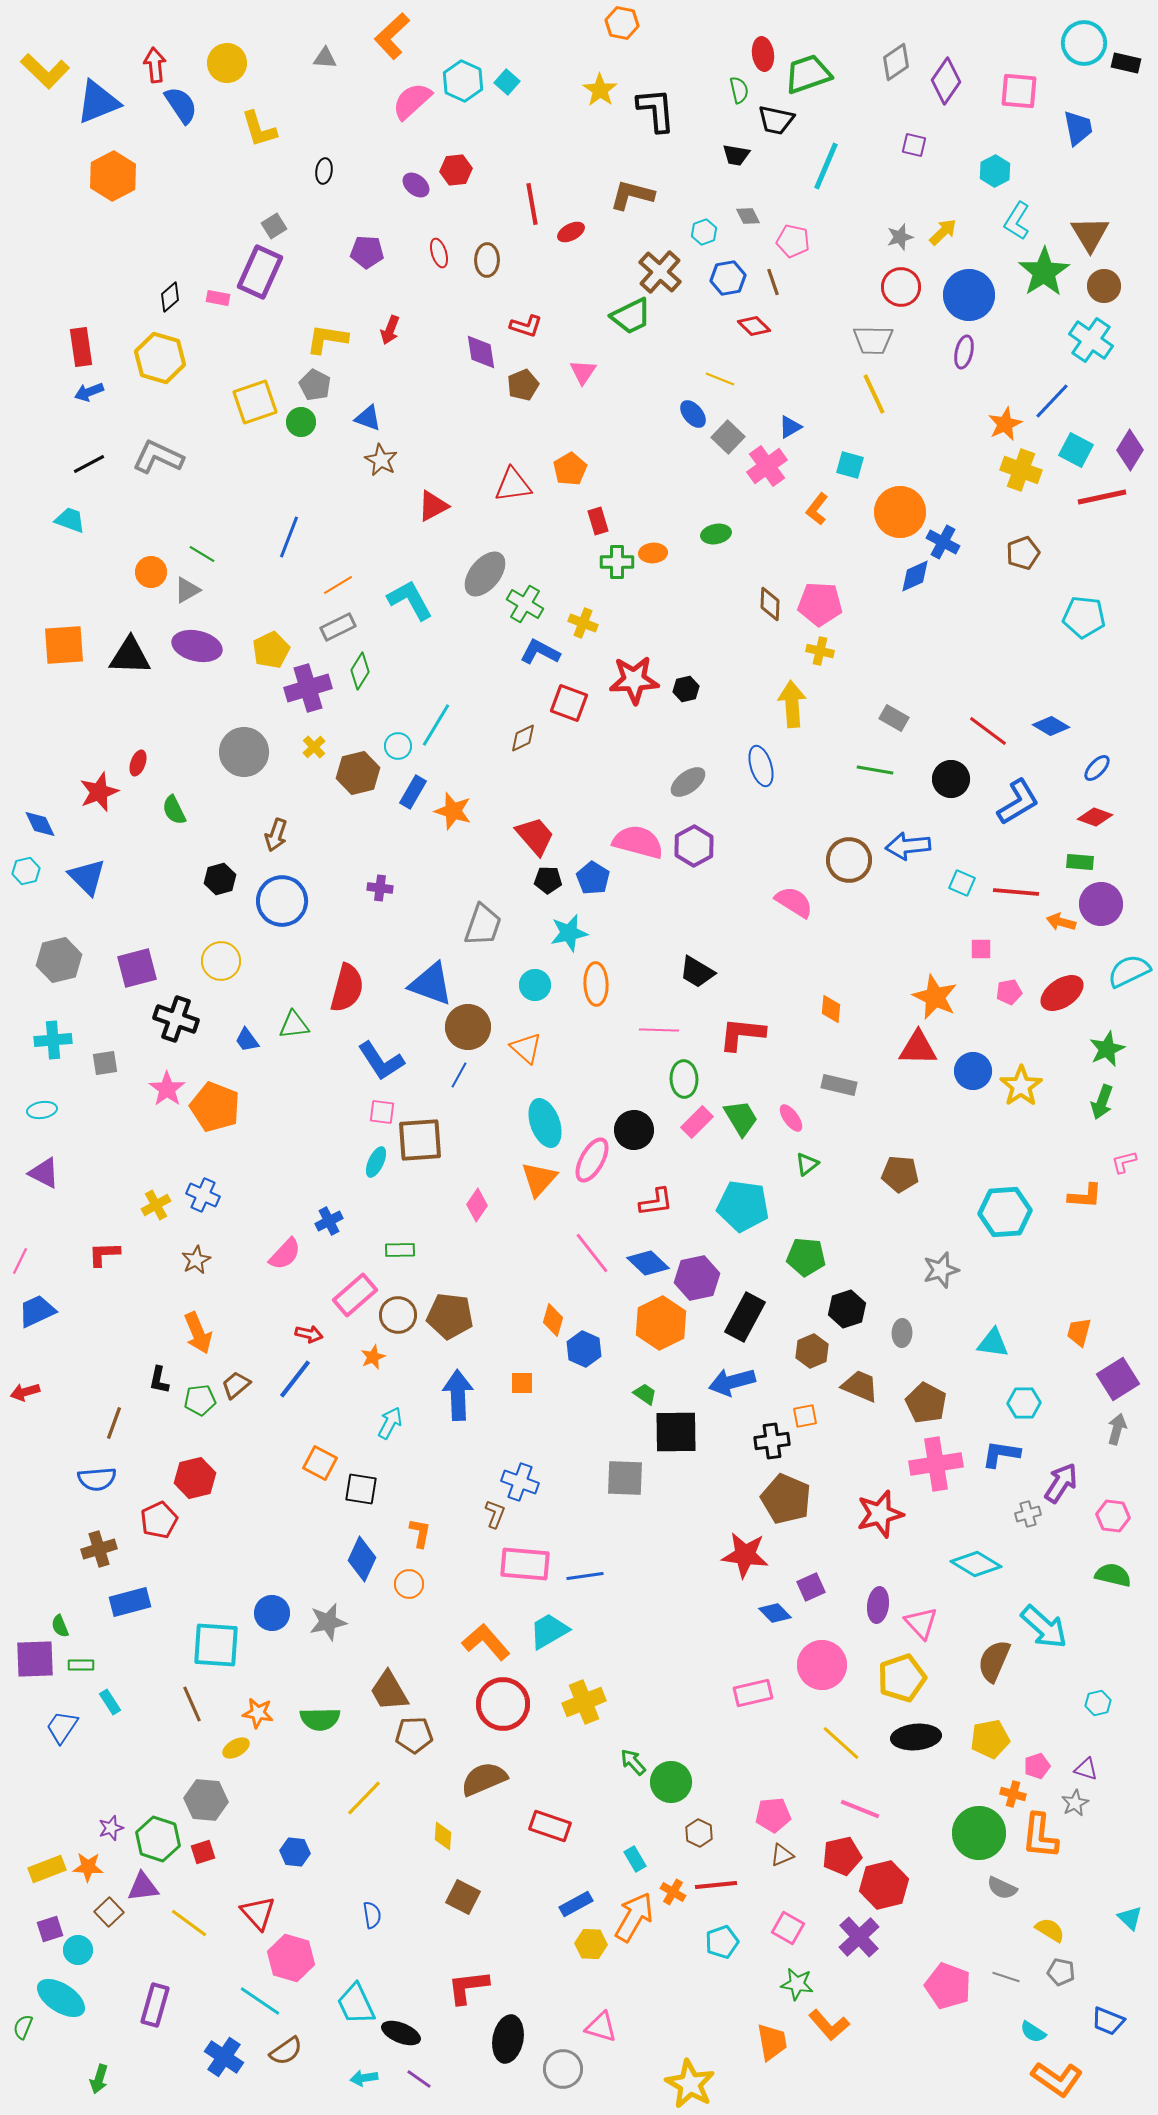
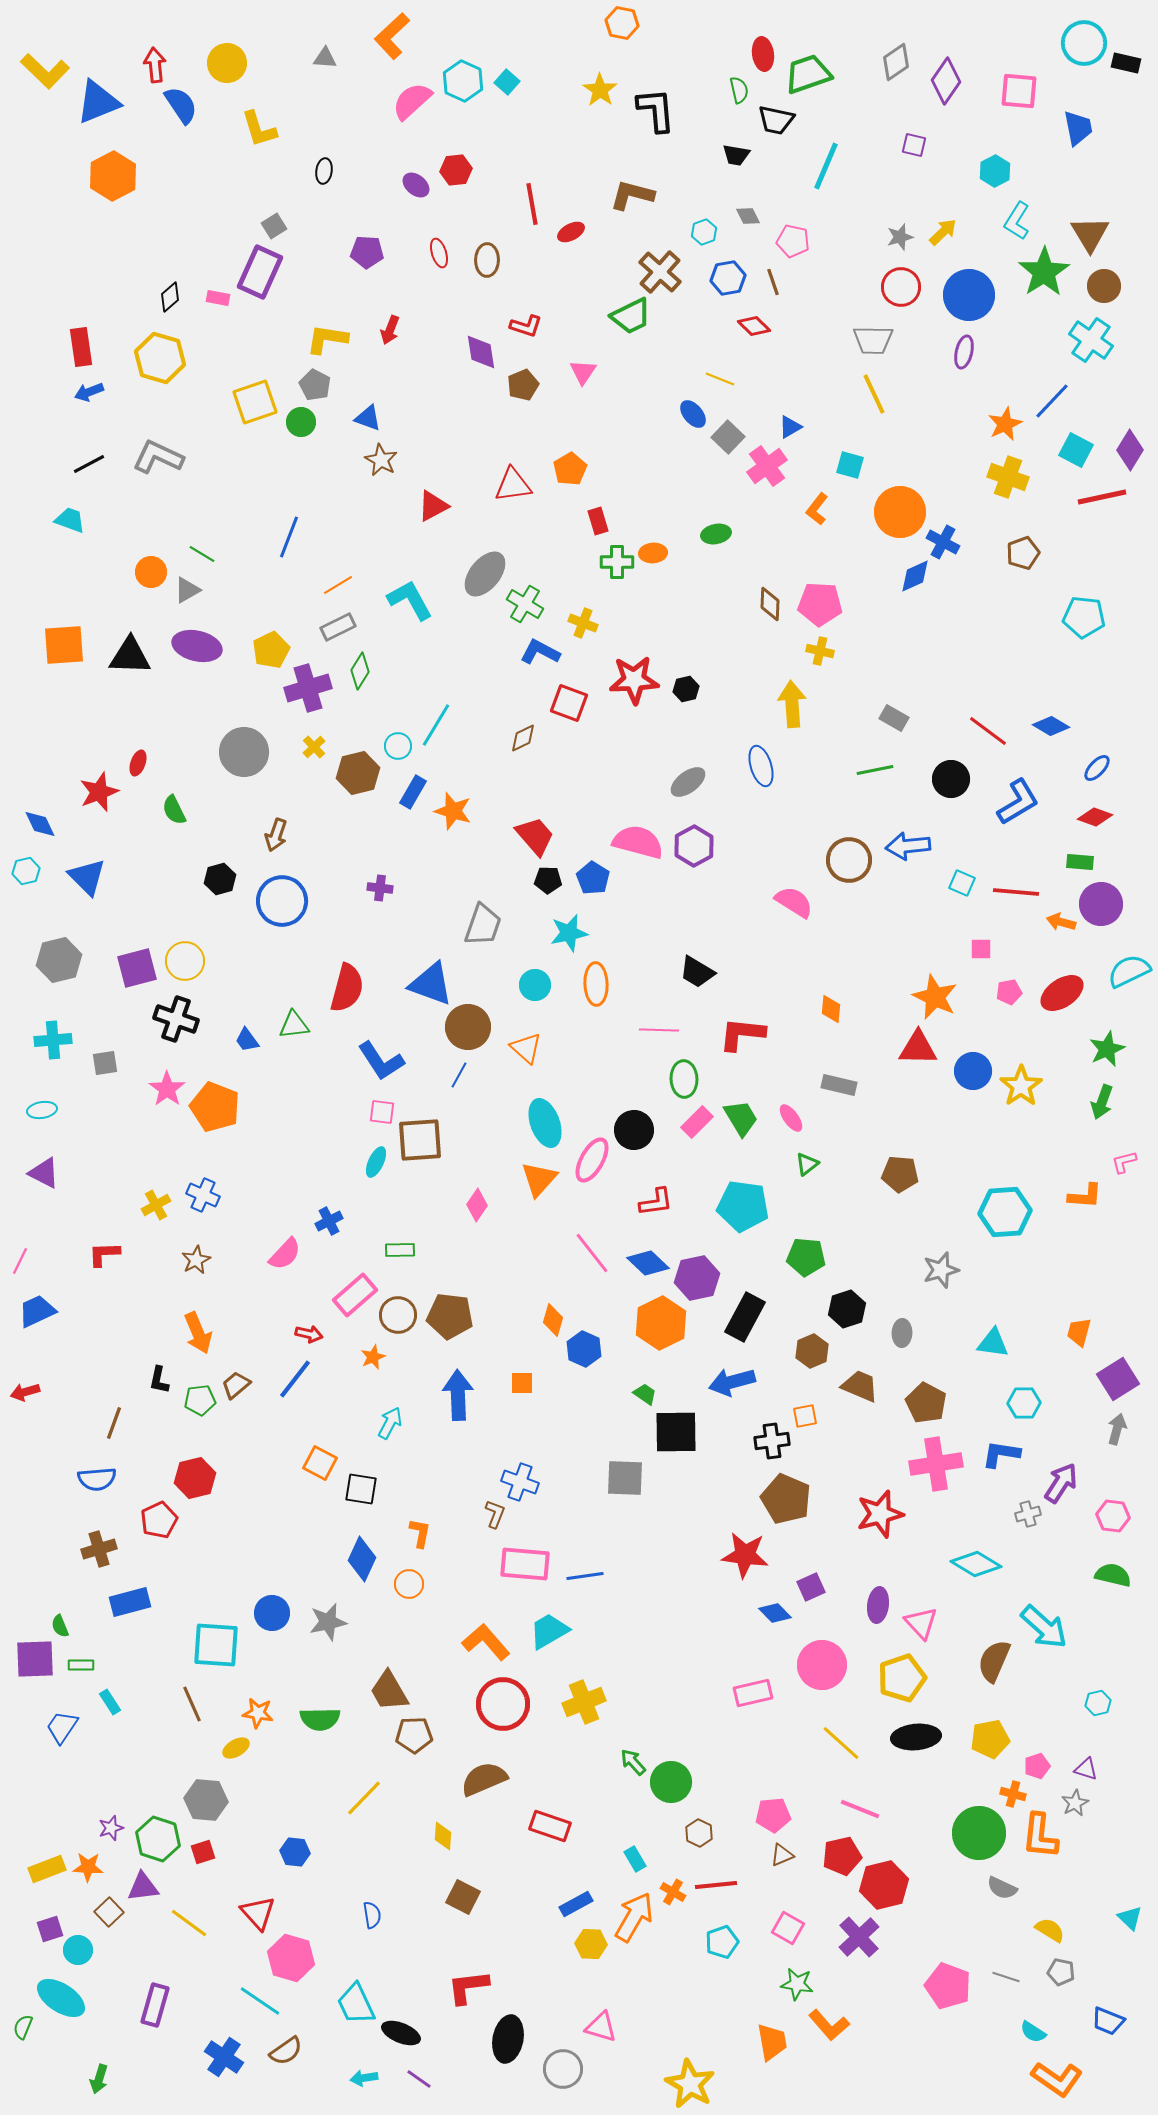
yellow cross at (1021, 470): moved 13 px left, 7 px down
green line at (875, 770): rotated 21 degrees counterclockwise
yellow circle at (221, 961): moved 36 px left
